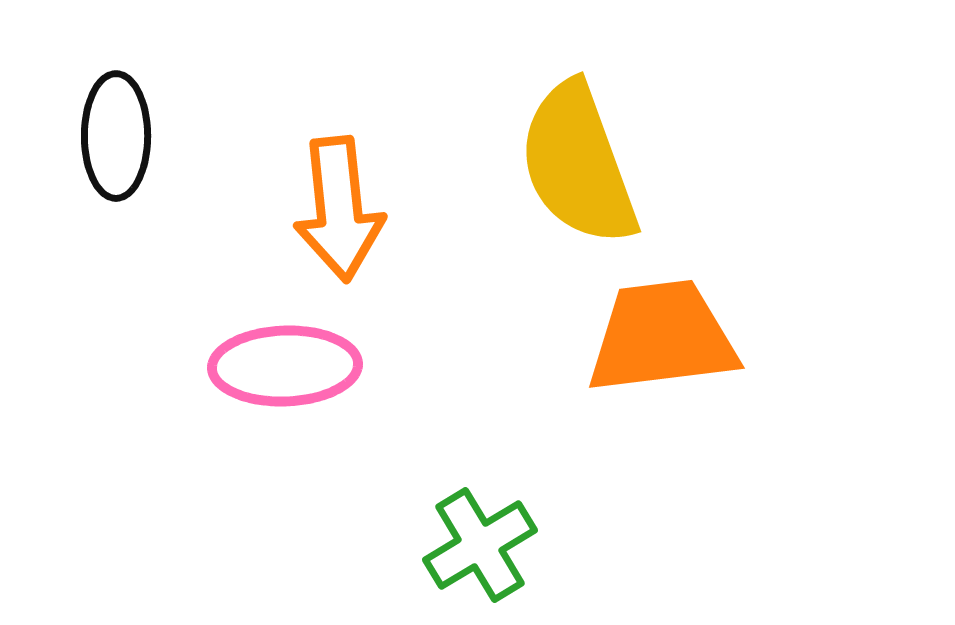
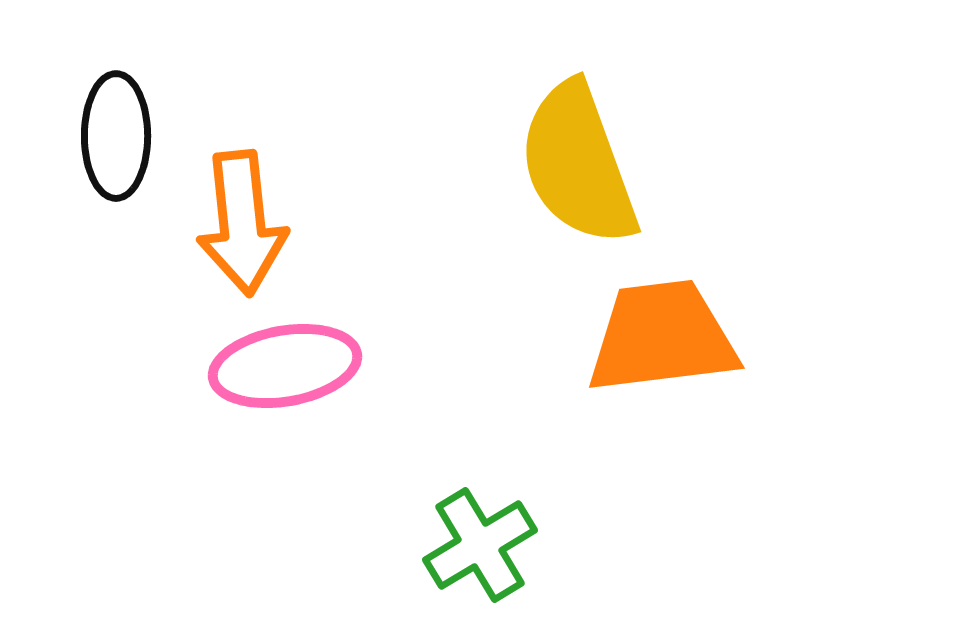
orange arrow: moved 97 px left, 14 px down
pink ellipse: rotated 8 degrees counterclockwise
